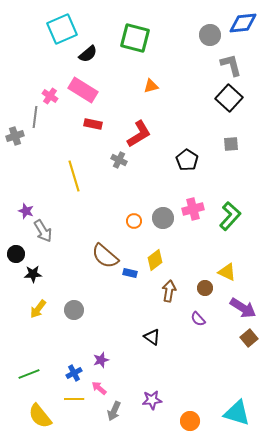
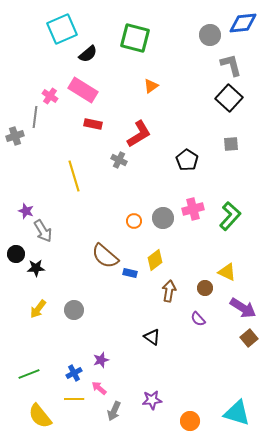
orange triangle at (151, 86): rotated 21 degrees counterclockwise
black star at (33, 274): moved 3 px right, 6 px up
